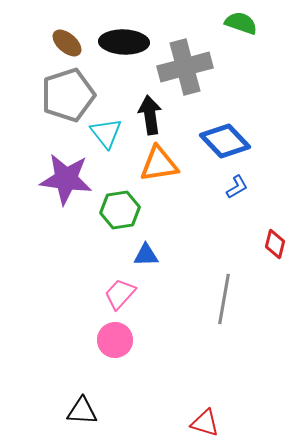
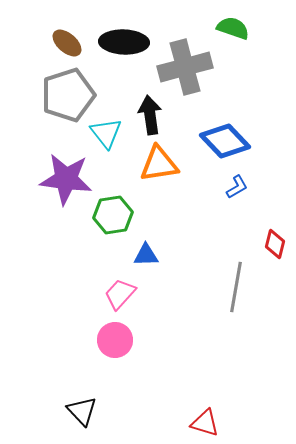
green semicircle: moved 8 px left, 5 px down
green hexagon: moved 7 px left, 5 px down
gray line: moved 12 px right, 12 px up
black triangle: rotated 44 degrees clockwise
